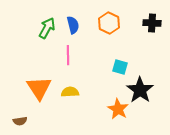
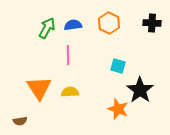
blue semicircle: rotated 84 degrees counterclockwise
cyan square: moved 2 px left, 1 px up
orange star: rotated 10 degrees counterclockwise
